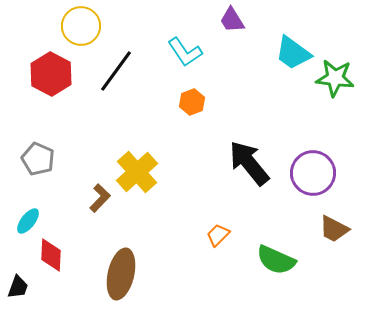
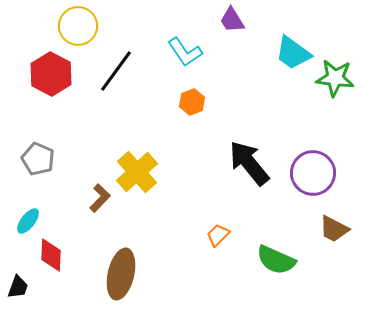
yellow circle: moved 3 px left
